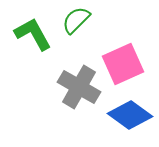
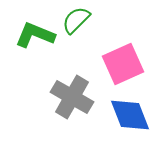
green L-shape: moved 2 px right, 1 px down; rotated 39 degrees counterclockwise
gray cross: moved 7 px left, 10 px down
blue diamond: rotated 33 degrees clockwise
